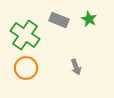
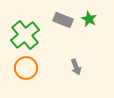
gray rectangle: moved 4 px right
green cross: rotated 16 degrees clockwise
